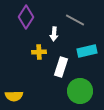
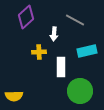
purple diamond: rotated 15 degrees clockwise
white rectangle: rotated 18 degrees counterclockwise
